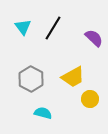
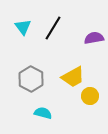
purple semicircle: rotated 54 degrees counterclockwise
yellow circle: moved 3 px up
